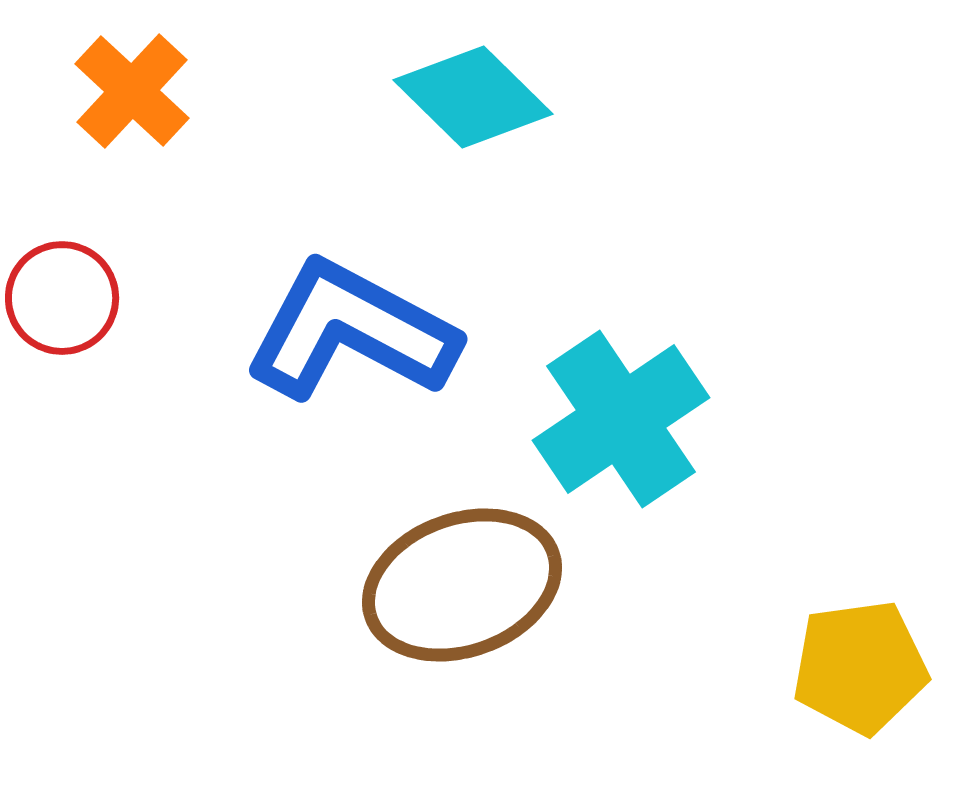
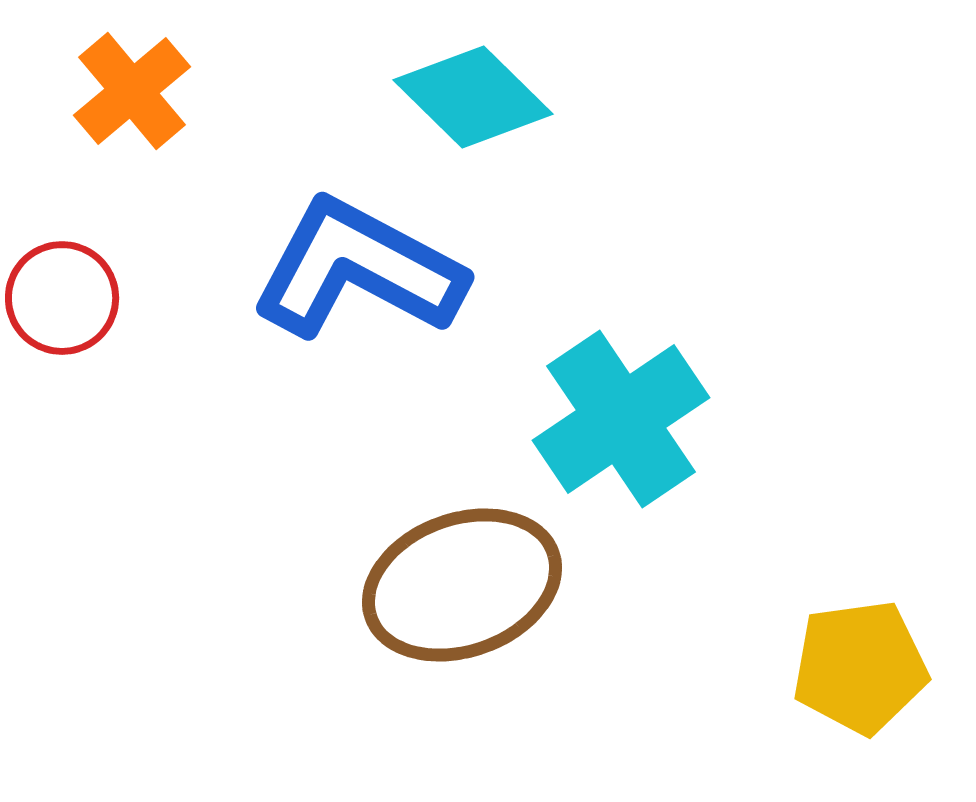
orange cross: rotated 7 degrees clockwise
blue L-shape: moved 7 px right, 62 px up
